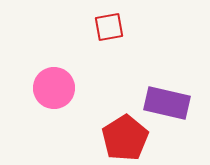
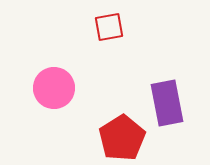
purple rectangle: rotated 66 degrees clockwise
red pentagon: moved 3 px left
